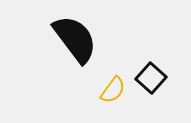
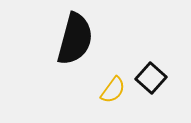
black semicircle: rotated 52 degrees clockwise
